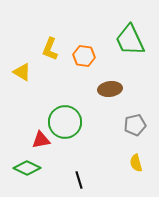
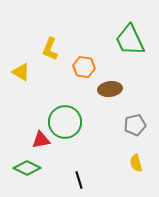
orange hexagon: moved 11 px down
yellow triangle: moved 1 px left
